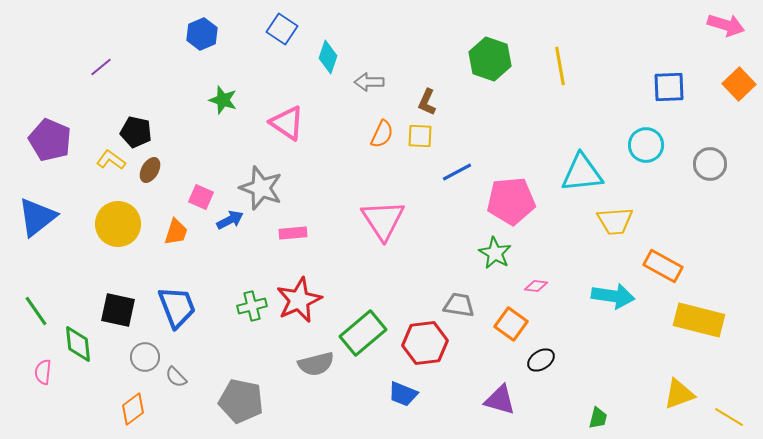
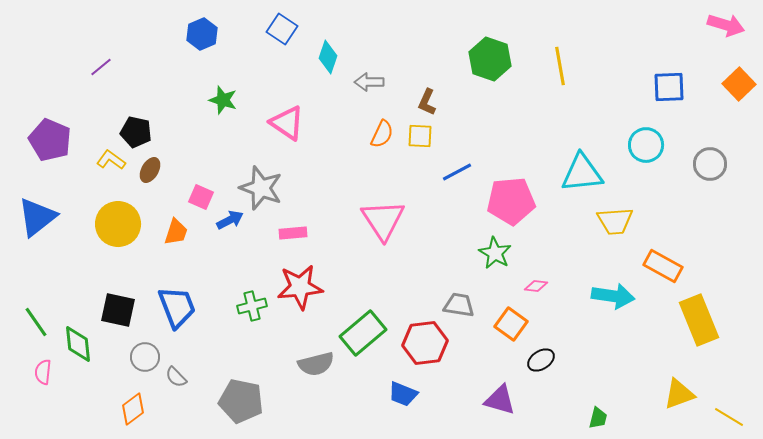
red star at (299, 300): moved 1 px right, 13 px up; rotated 18 degrees clockwise
green line at (36, 311): moved 11 px down
yellow rectangle at (699, 320): rotated 54 degrees clockwise
